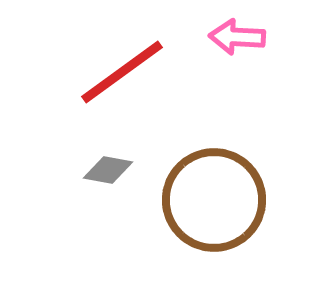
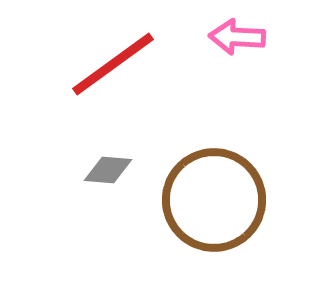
red line: moved 9 px left, 8 px up
gray diamond: rotated 6 degrees counterclockwise
